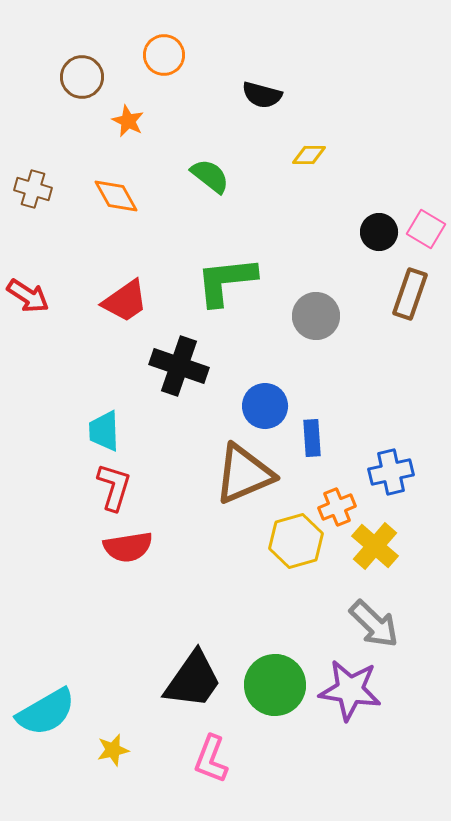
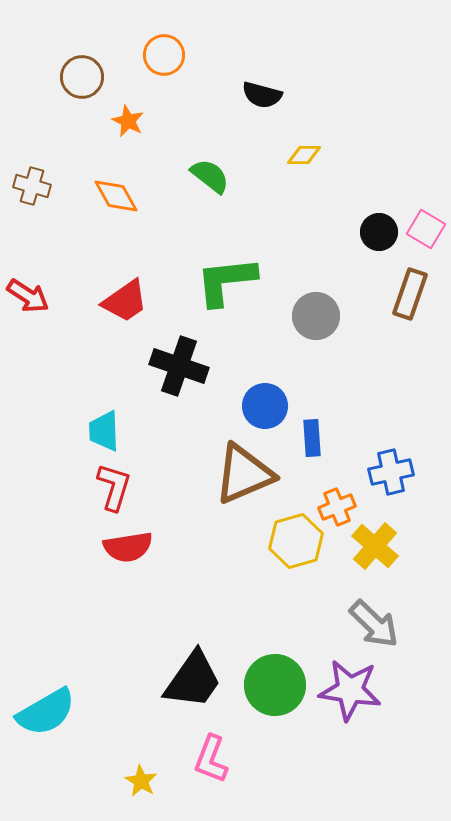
yellow diamond: moved 5 px left
brown cross: moved 1 px left, 3 px up
yellow star: moved 28 px right, 31 px down; rotated 28 degrees counterclockwise
